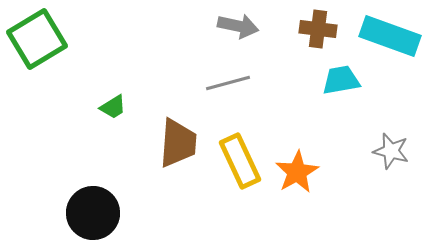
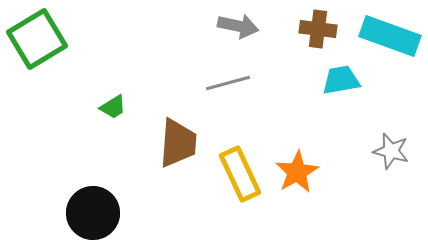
yellow rectangle: moved 13 px down
